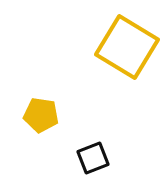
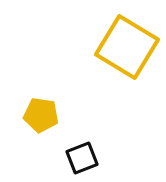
black square: moved 11 px left
